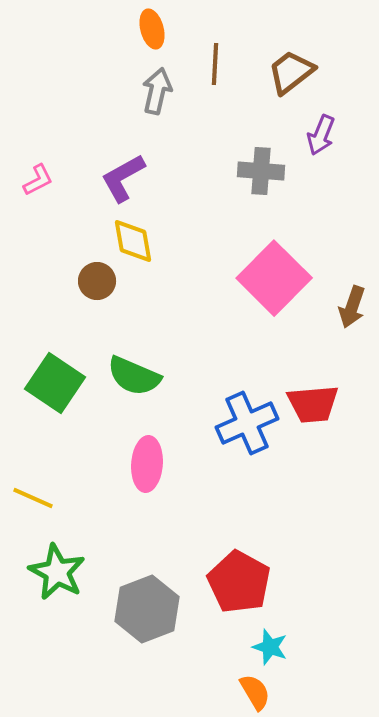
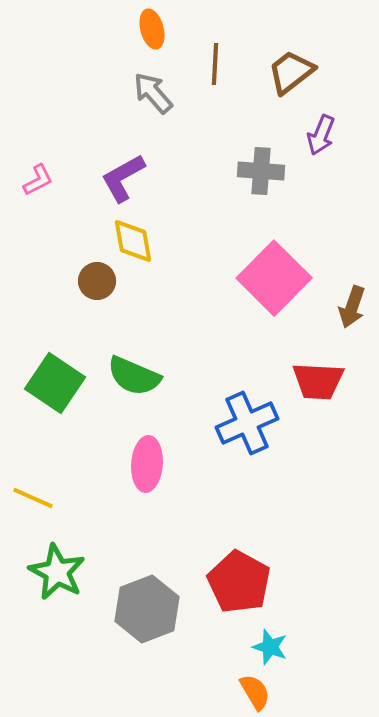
gray arrow: moved 4 px left, 2 px down; rotated 54 degrees counterclockwise
red trapezoid: moved 5 px right, 23 px up; rotated 8 degrees clockwise
